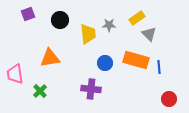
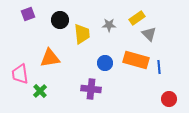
yellow trapezoid: moved 6 px left
pink trapezoid: moved 5 px right
